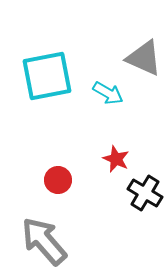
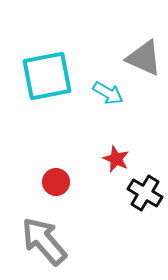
red circle: moved 2 px left, 2 px down
